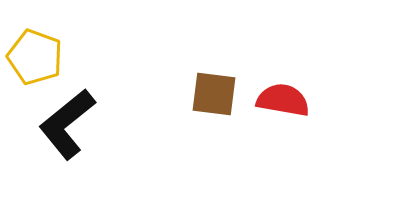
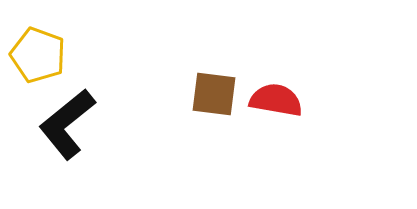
yellow pentagon: moved 3 px right, 2 px up
red semicircle: moved 7 px left
